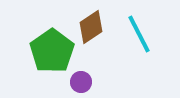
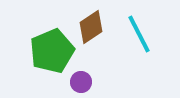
green pentagon: rotated 12 degrees clockwise
